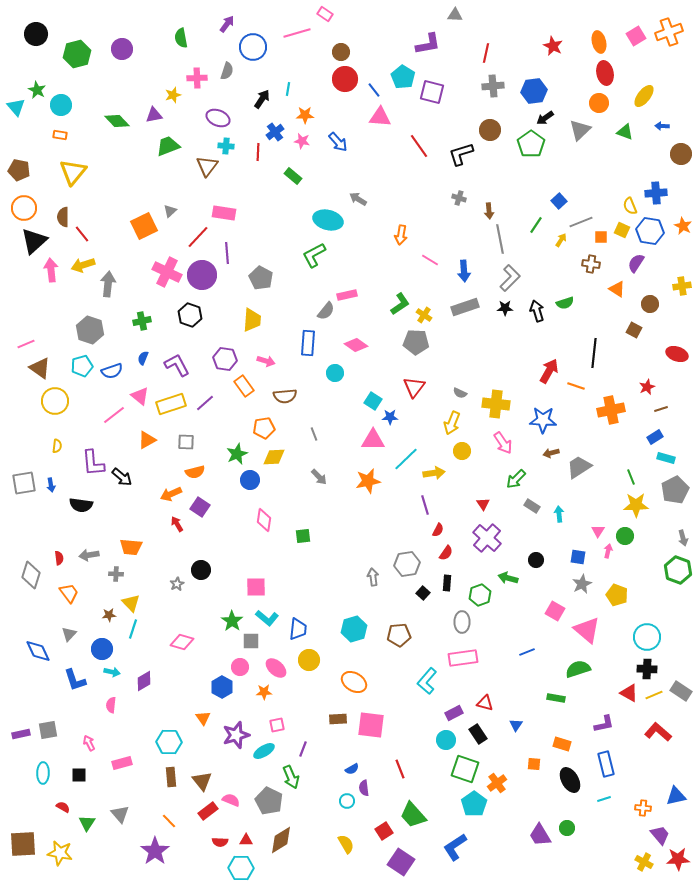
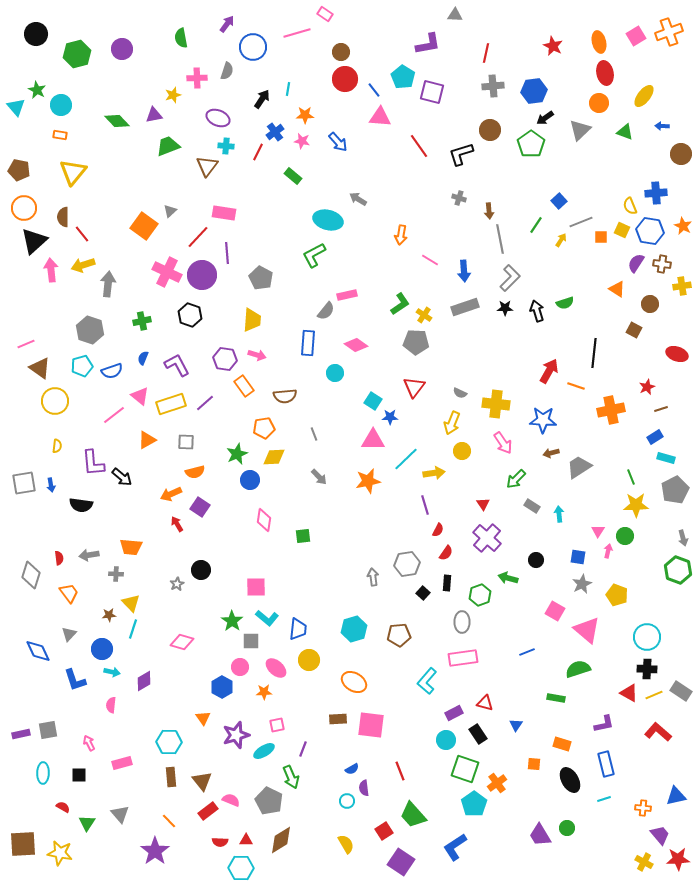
red line at (258, 152): rotated 24 degrees clockwise
orange square at (144, 226): rotated 28 degrees counterclockwise
brown cross at (591, 264): moved 71 px right
pink arrow at (266, 361): moved 9 px left, 6 px up
red line at (400, 769): moved 2 px down
